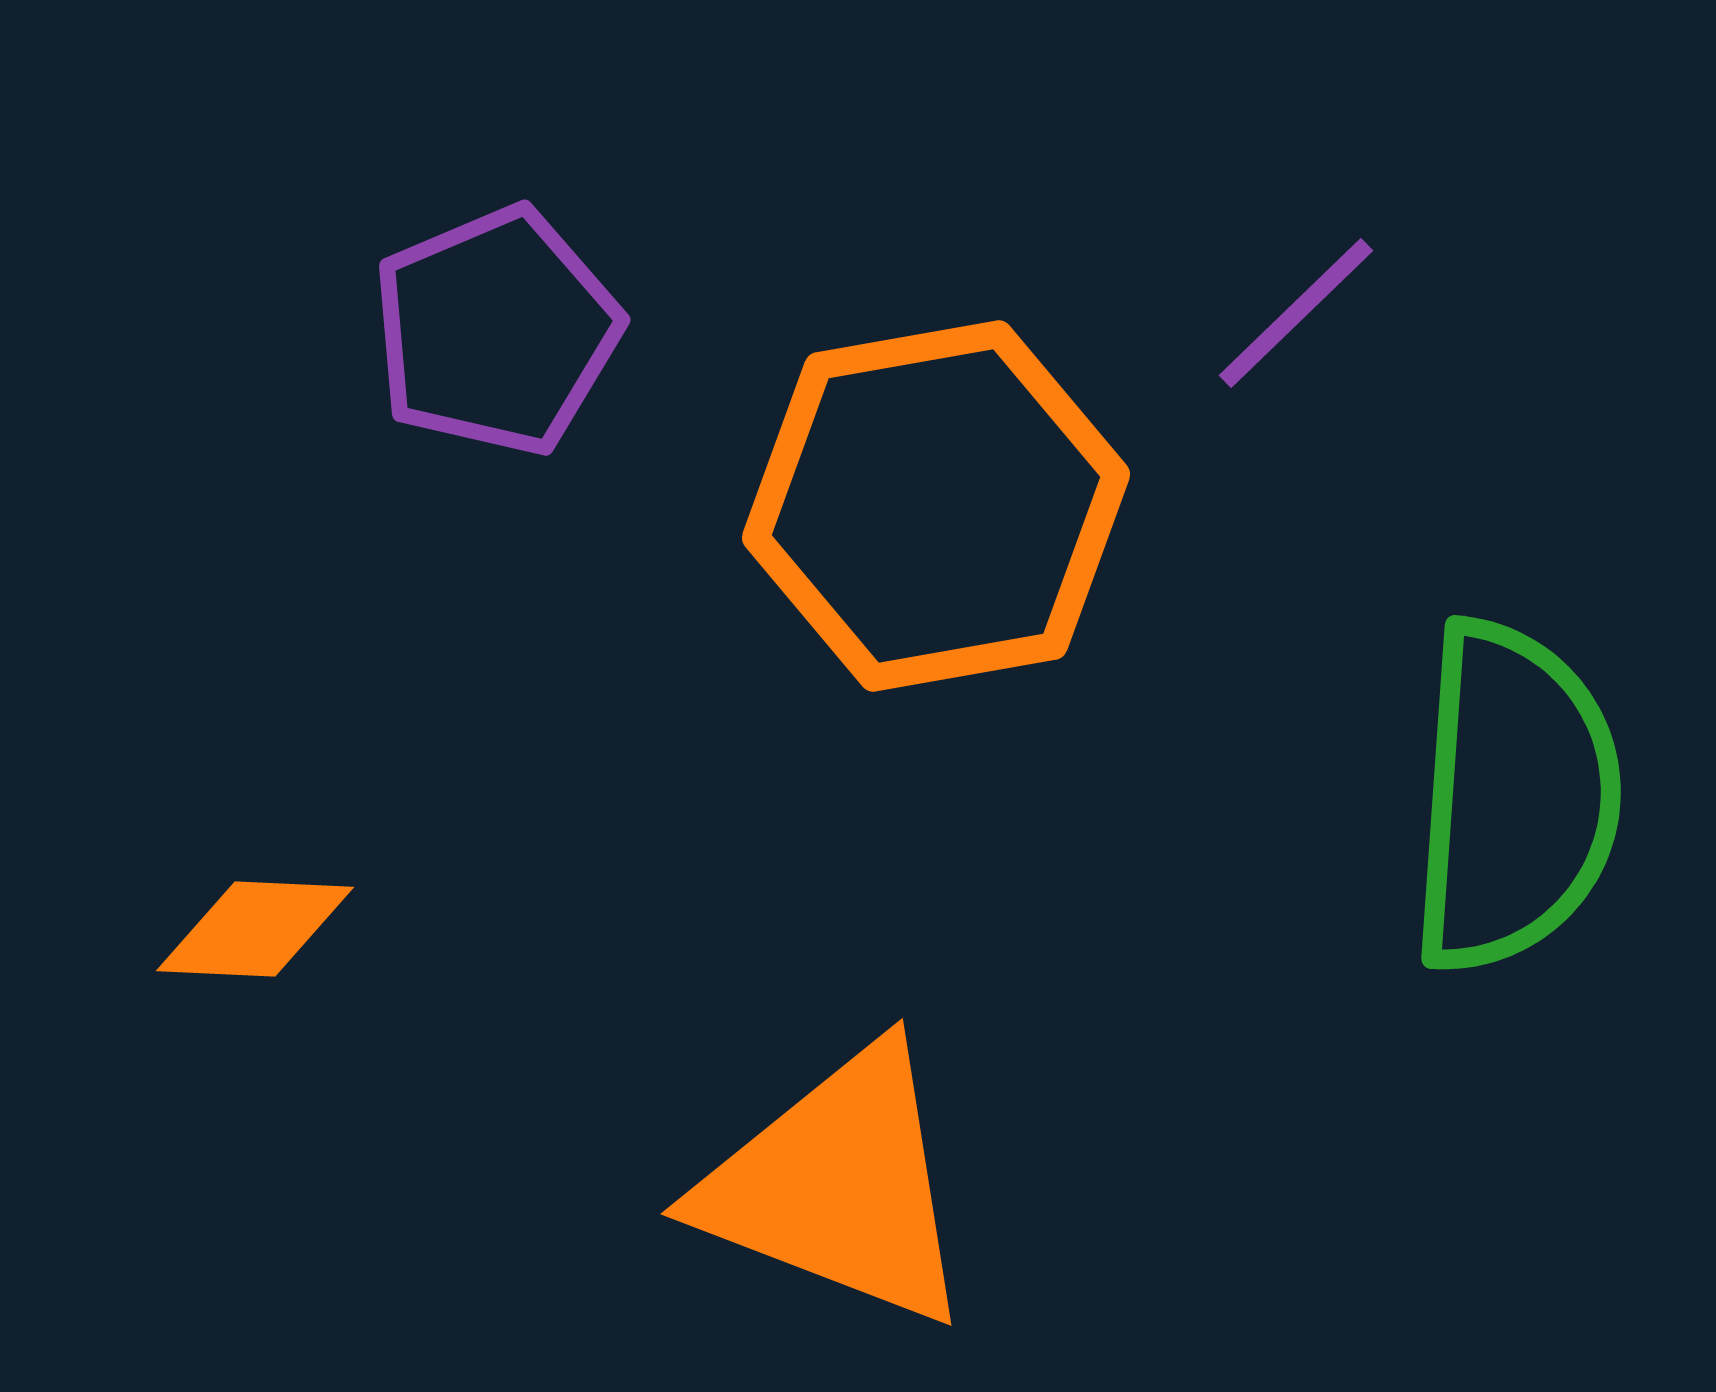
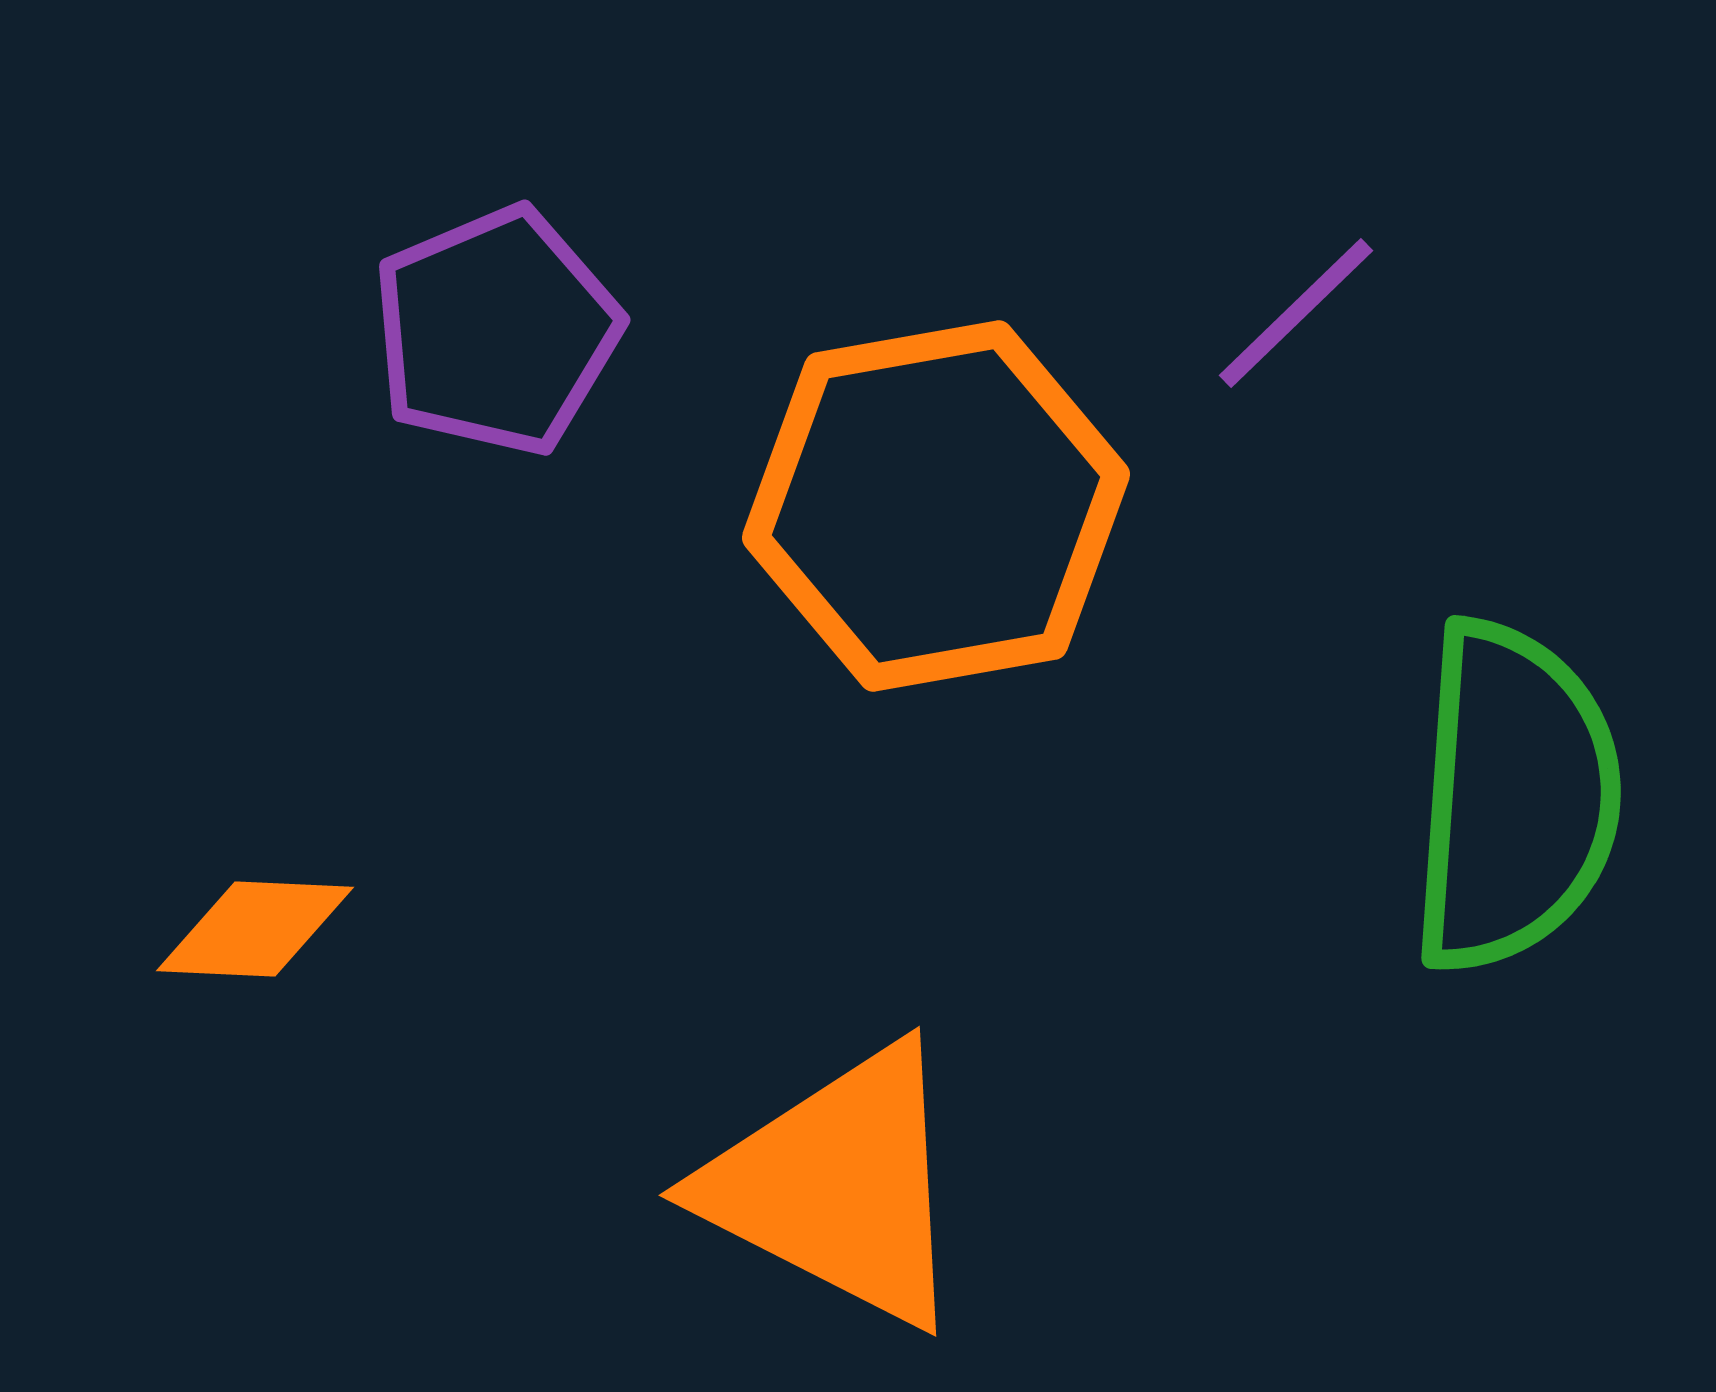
orange triangle: rotated 6 degrees clockwise
